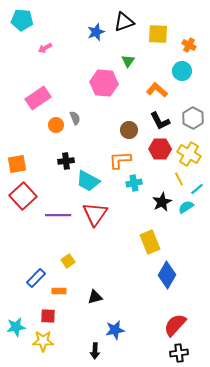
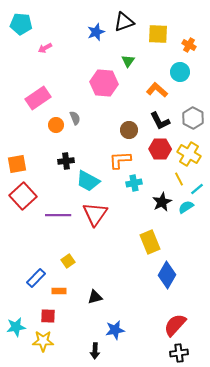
cyan pentagon at (22, 20): moved 1 px left, 4 px down
cyan circle at (182, 71): moved 2 px left, 1 px down
